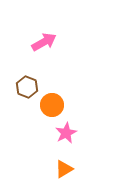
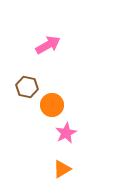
pink arrow: moved 4 px right, 3 px down
brown hexagon: rotated 10 degrees counterclockwise
orange triangle: moved 2 px left
